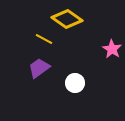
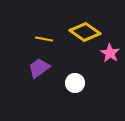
yellow diamond: moved 18 px right, 13 px down
yellow line: rotated 18 degrees counterclockwise
pink star: moved 2 px left, 4 px down
